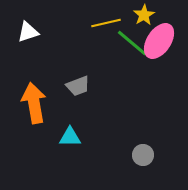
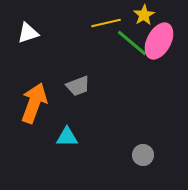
white triangle: moved 1 px down
pink ellipse: rotated 6 degrees counterclockwise
orange arrow: rotated 30 degrees clockwise
cyan triangle: moved 3 px left
